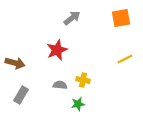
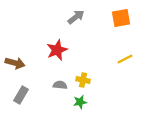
gray arrow: moved 4 px right, 1 px up
green star: moved 2 px right, 2 px up
